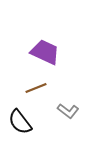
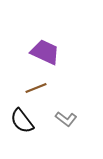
gray L-shape: moved 2 px left, 8 px down
black semicircle: moved 2 px right, 1 px up
